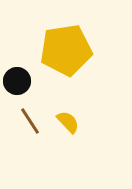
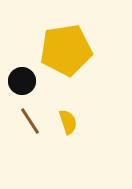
black circle: moved 5 px right
yellow semicircle: rotated 25 degrees clockwise
